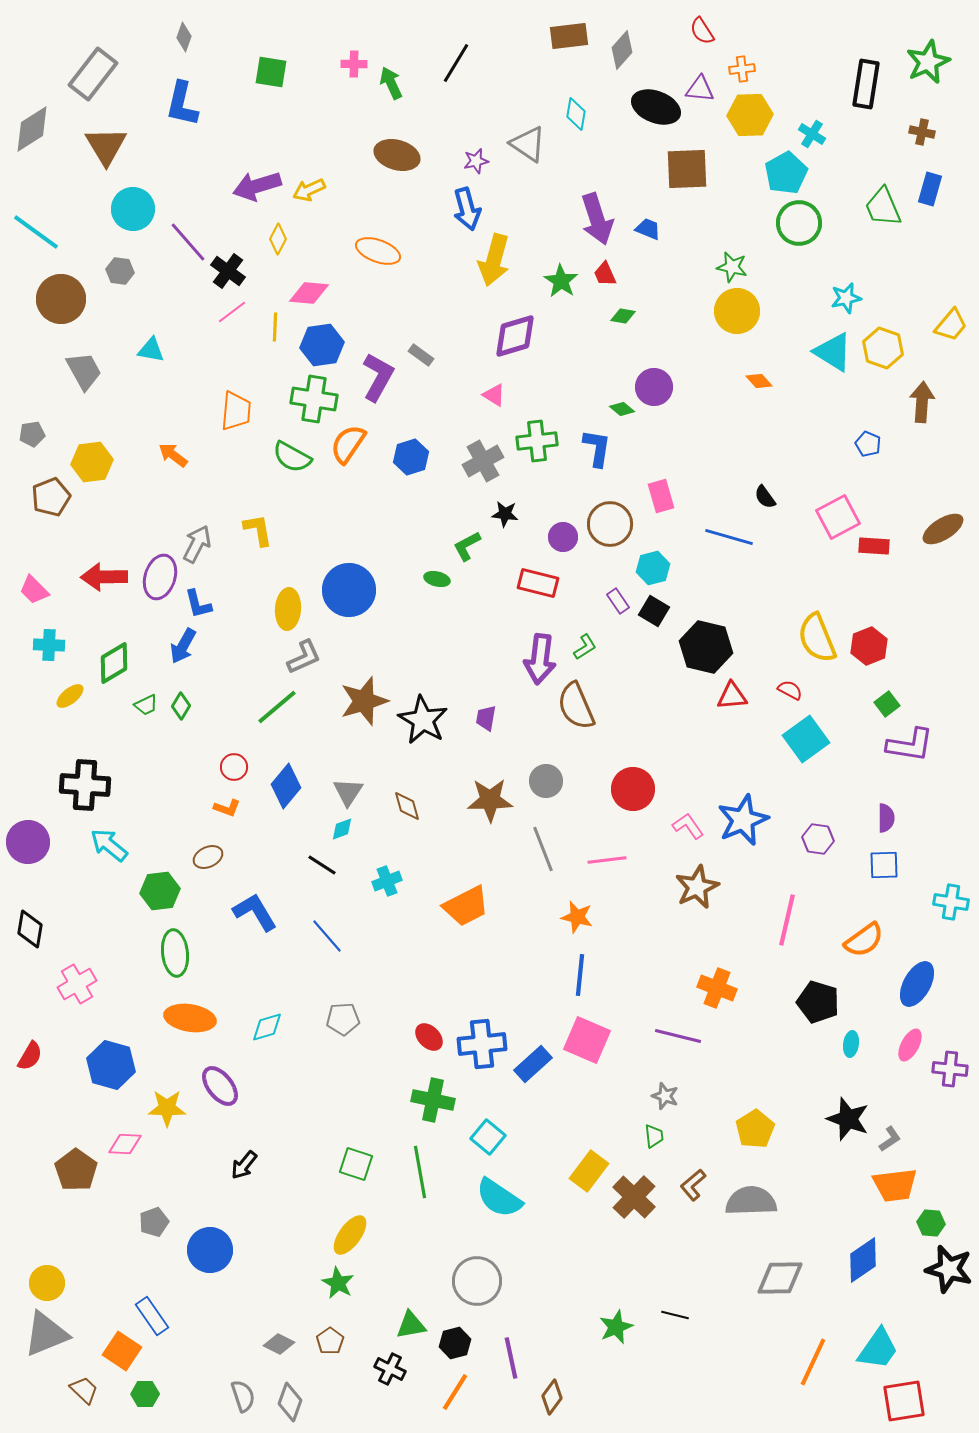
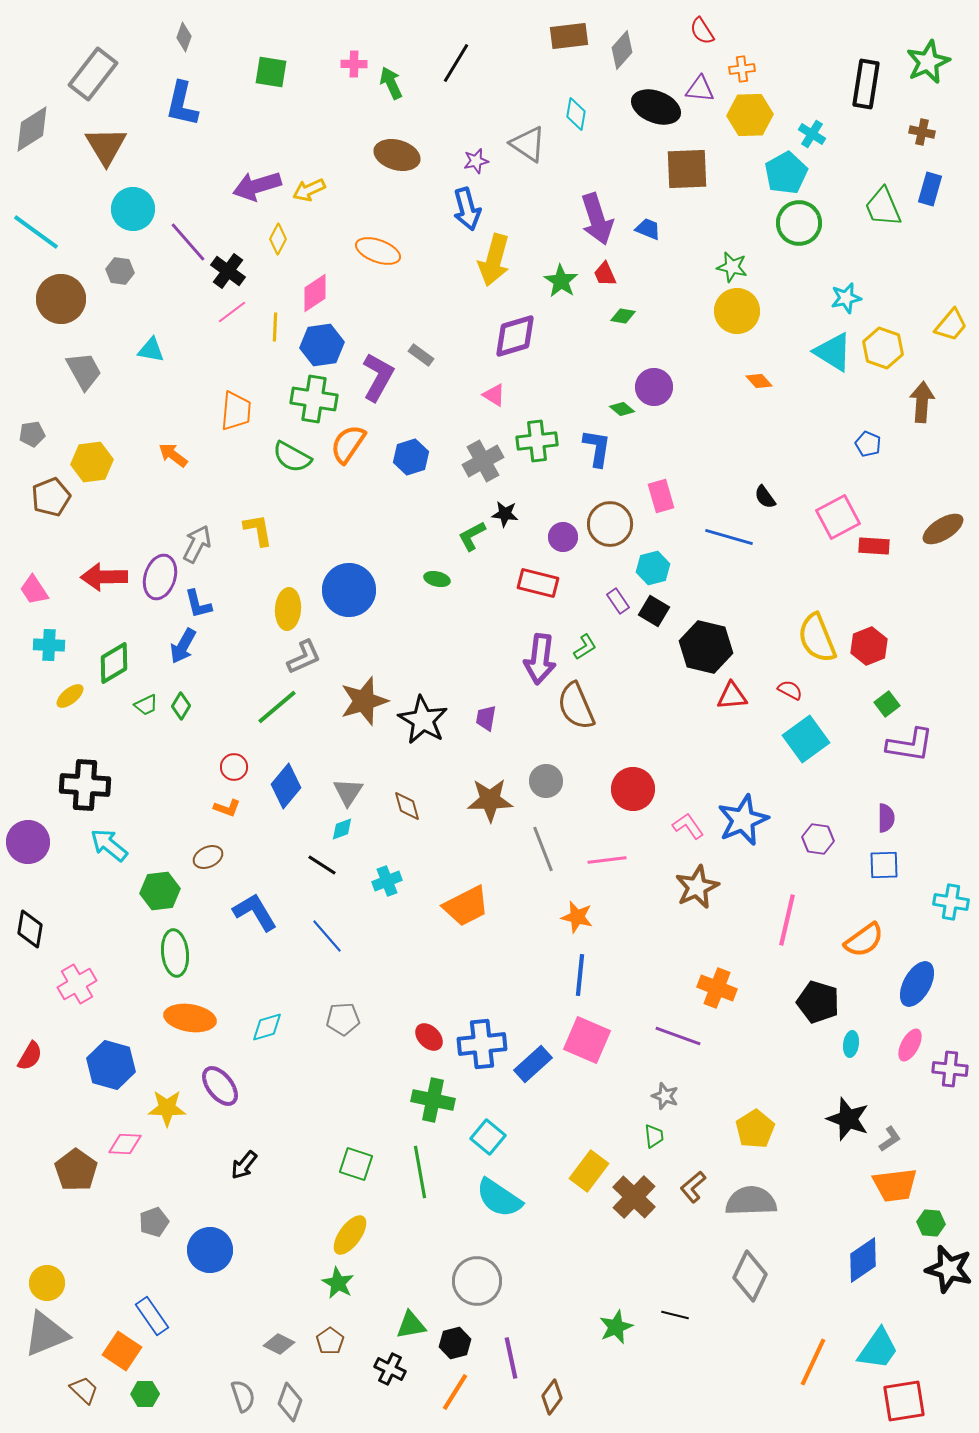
pink diamond at (309, 293): moved 6 px right; rotated 39 degrees counterclockwise
green L-shape at (467, 546): moved 5 px right, 10 px up
pink trapezoid at (34, 590): rotated 12 degrees clockwise
purple line at (678, 1036): rotated 6 degrees clockwise
brown L-shape at (693, 1185): moved 2 px down
gray diamond at (780, 1278): moved 30 px left, 2 px up; rotated 63 degrees counterclockwise
